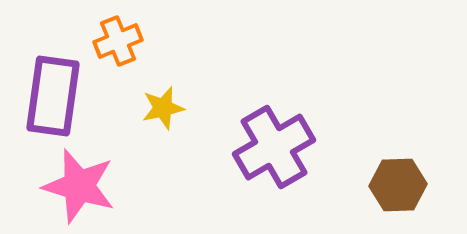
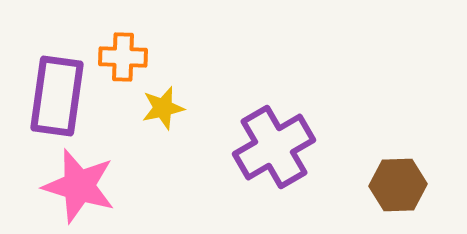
orange cross: moved 5 px right, 16 px down; rotated 24 degrees clockwise
purple rectangle: moved 4 px right
